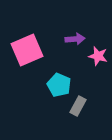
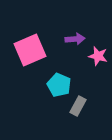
pink square: moved 3 px right
